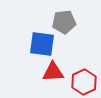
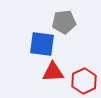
red hexagon: moved 1 px up
